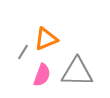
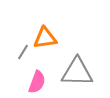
orange triangle: moved 1 px left, 1 px up; rotated 15 degrees clockwise
pink semicircle: moved 5 px left, 7 px down
